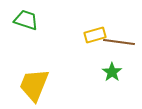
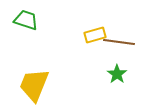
green star: moved 5 px right, 2 px down
